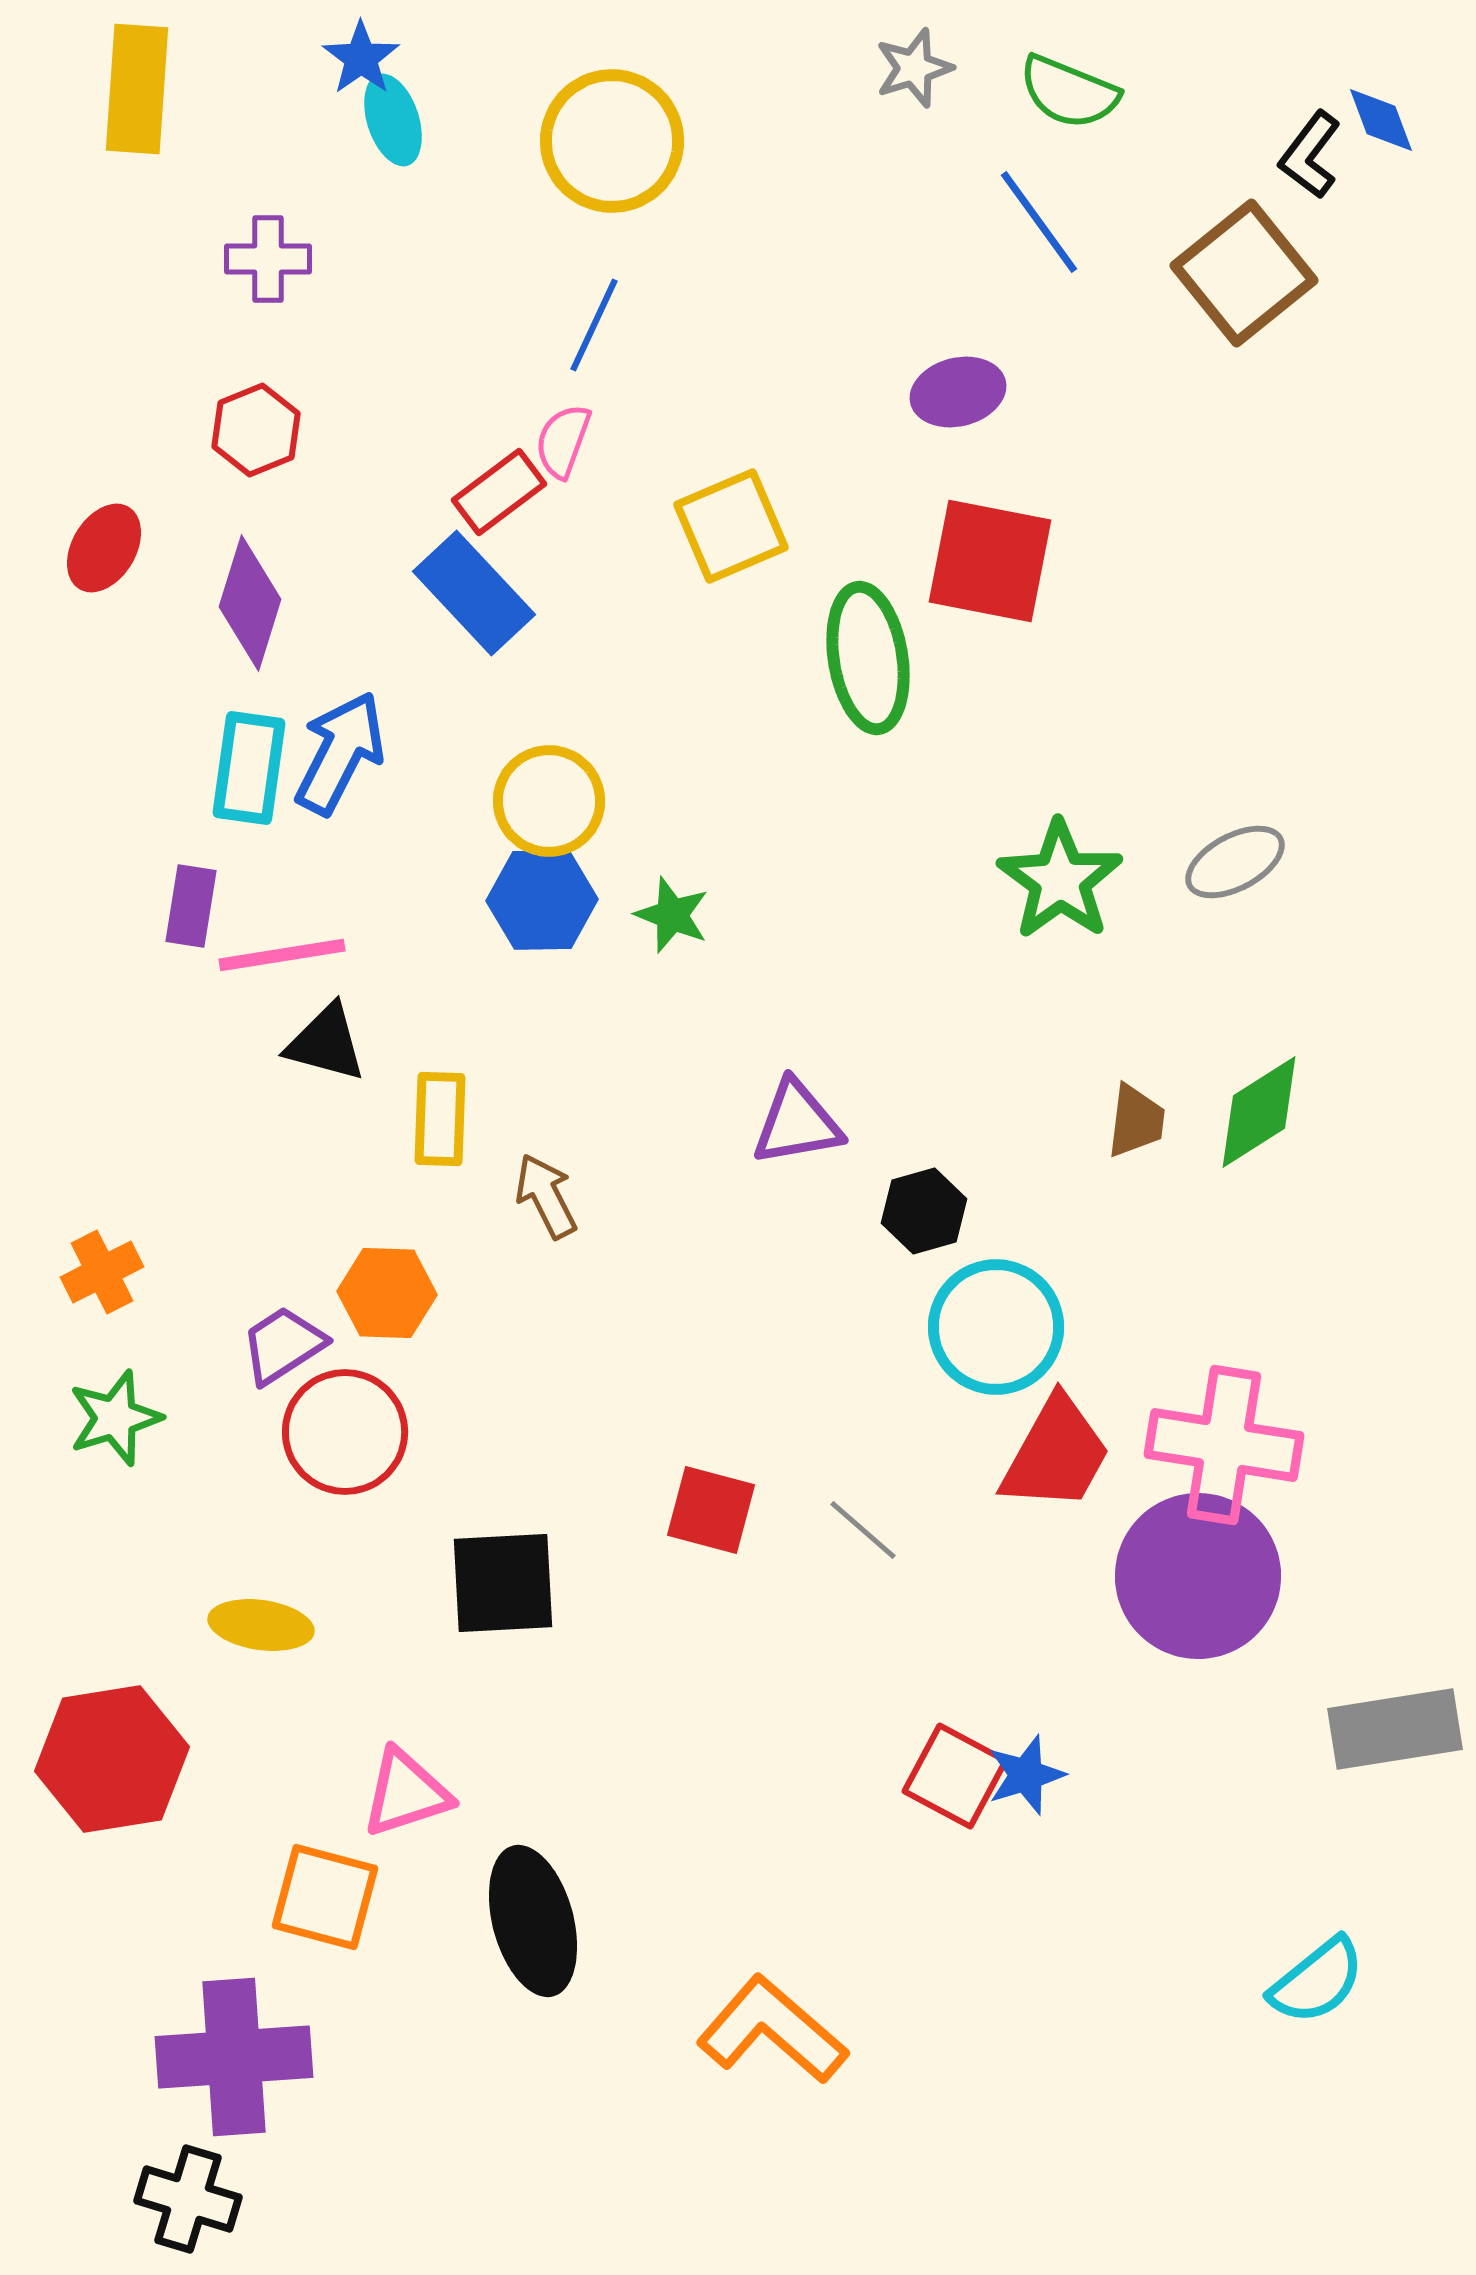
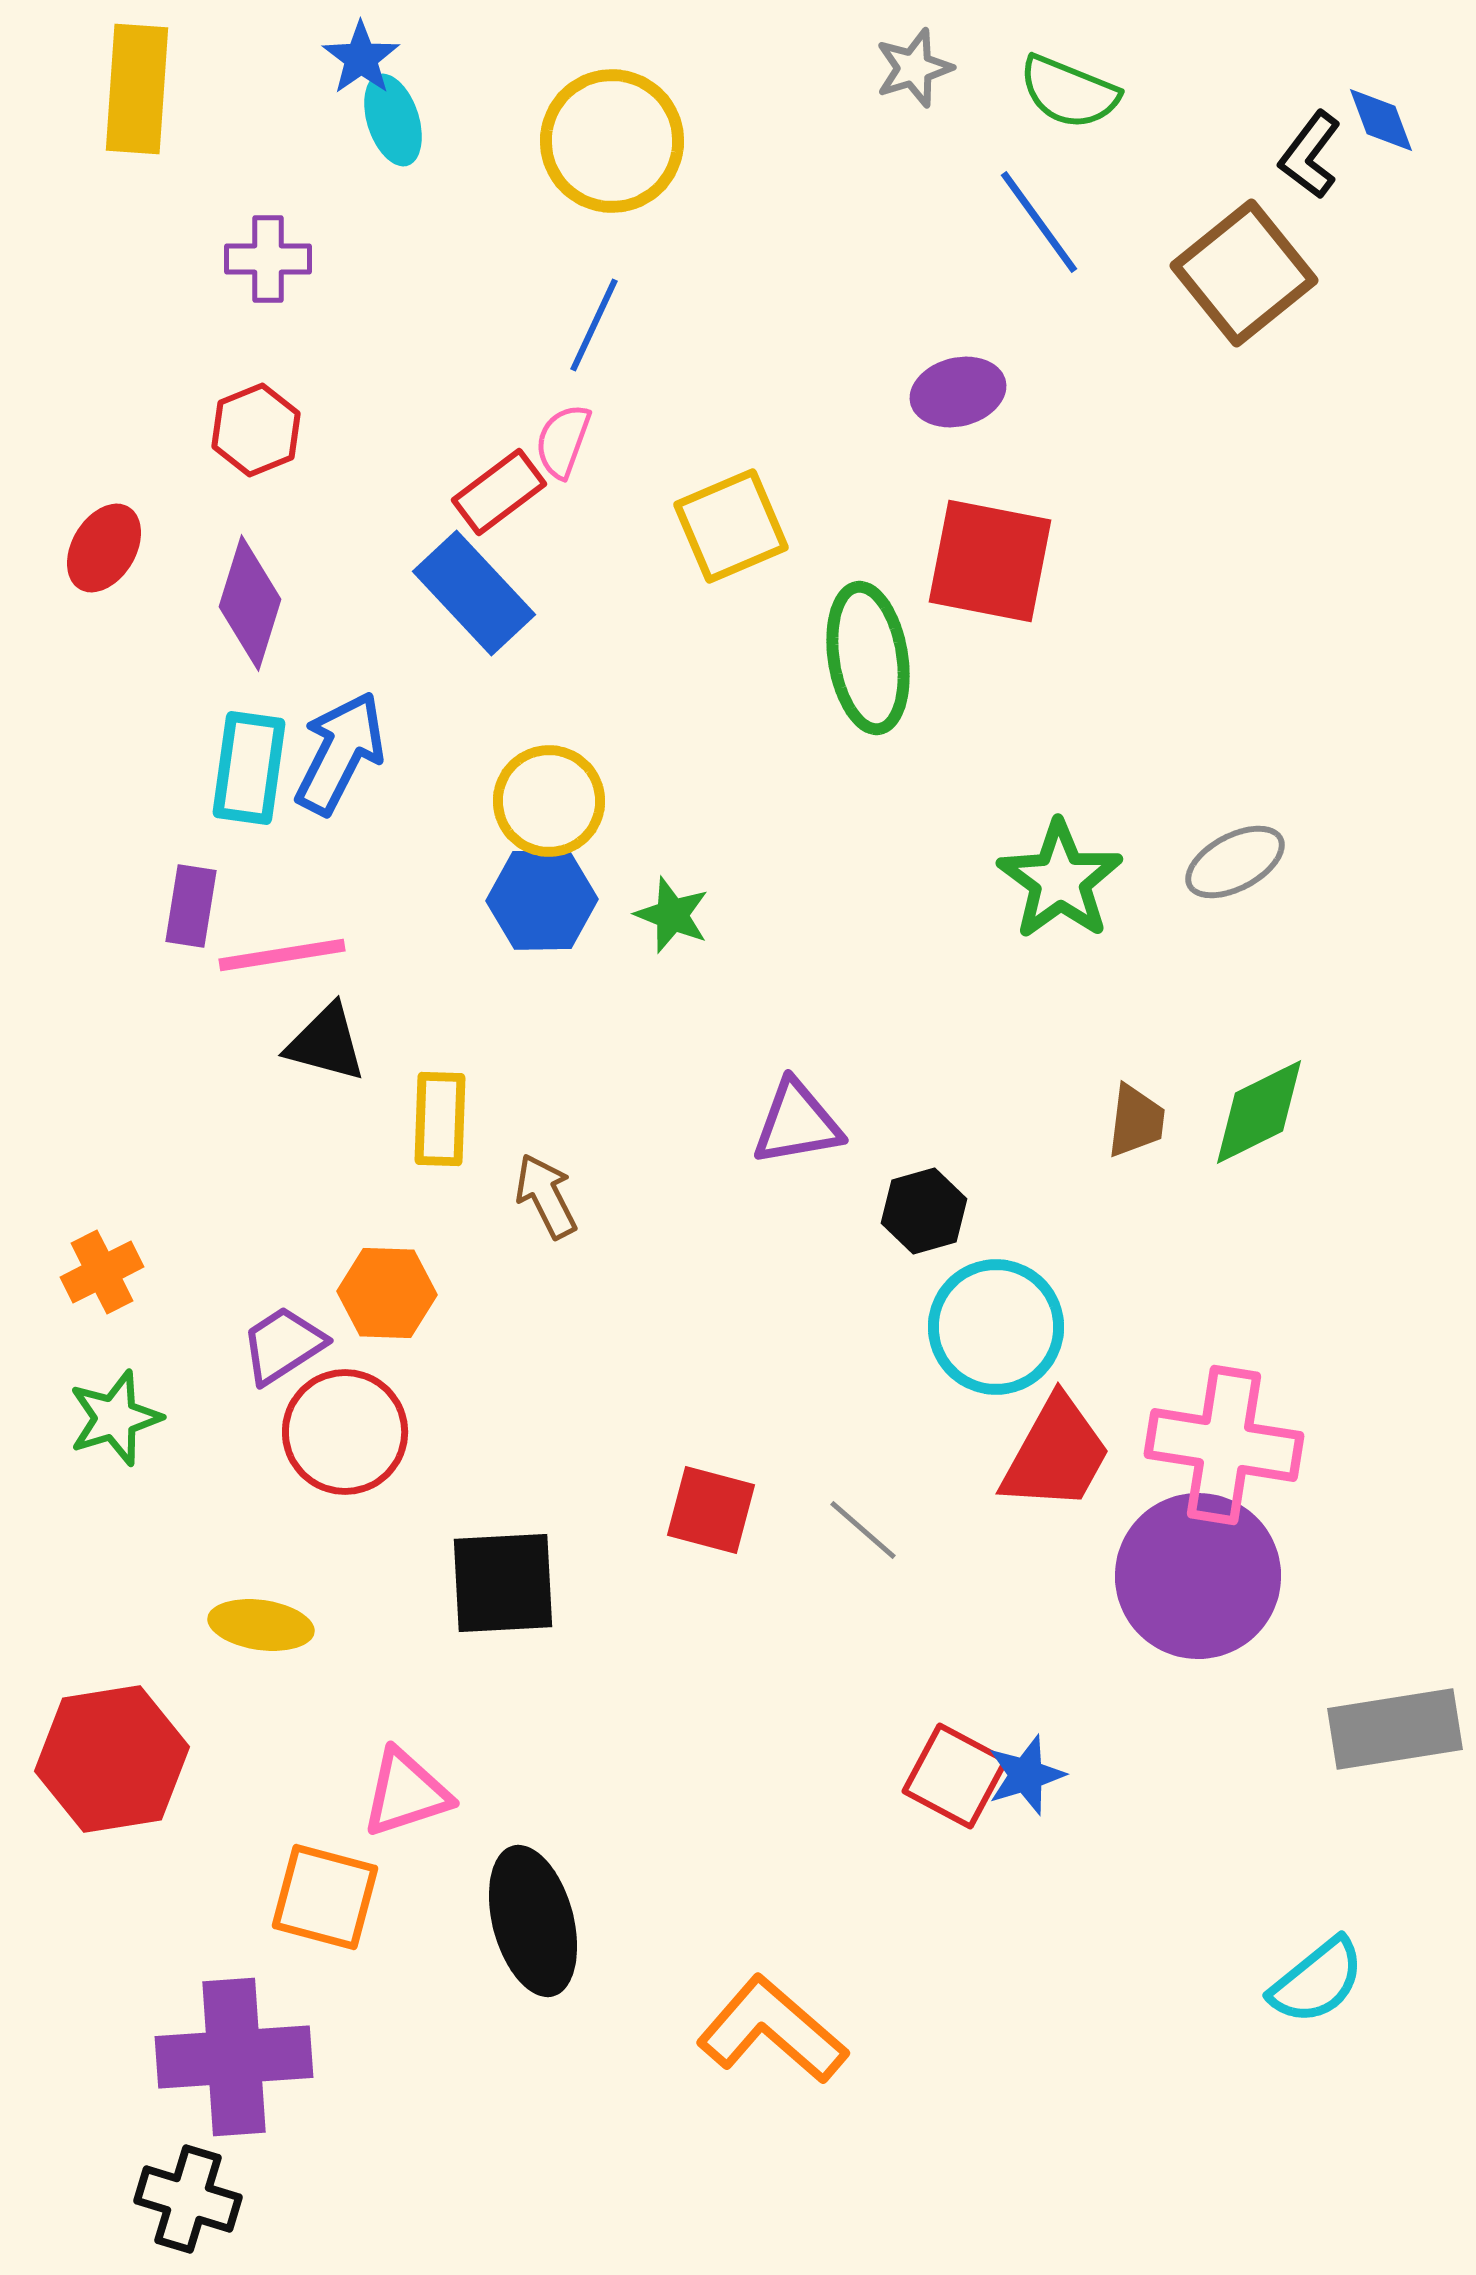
green diamond at (1259, 1112): rotated 6 degrees clockwise
